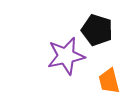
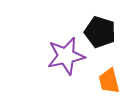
black pentagon: moved 3 px right, 2 px down
